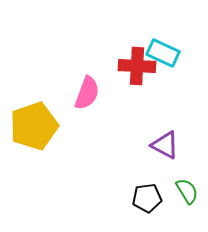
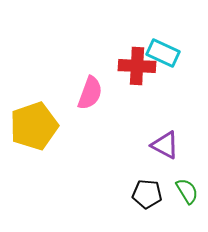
pink semicircle: moved 3 px right
black pentagon: moved 4 px up; rotated 12 degrees clockwise
